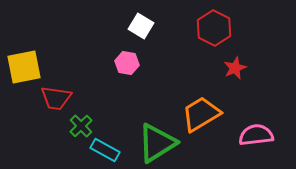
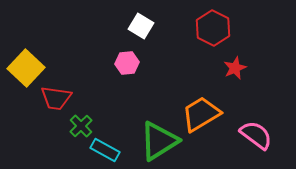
red hexagon: moved 1 px left
pink hexagon: rotated 15 degrees counterclockwise
yellow square: moved 2 px right, 1 px down; rotated 36 degrees counterclockwise
pink semicircle: rotated 44 degrees clockwise
green triangle: moved 2 px right, 2 px up
